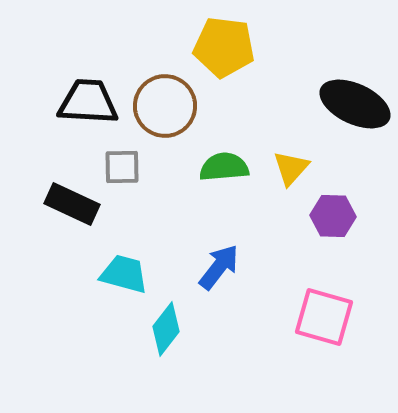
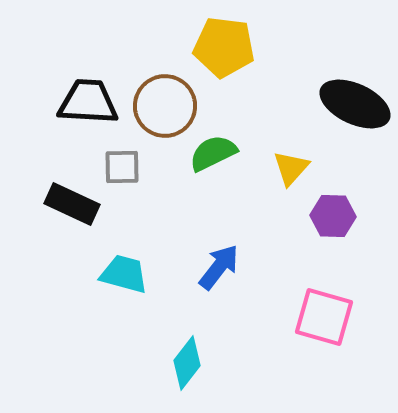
green semicircle: moved 11 px left, 14 px up; rotated 21 degrees counterclockwise
cyan diamond: moved 21 px right, 34 px down
